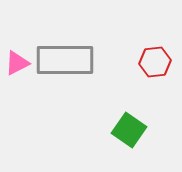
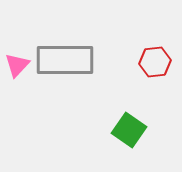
pink triangle: moved 2 px down; rotated 20 degrees counterclockwise
